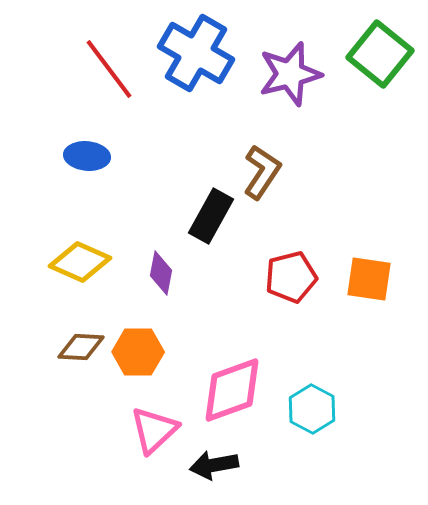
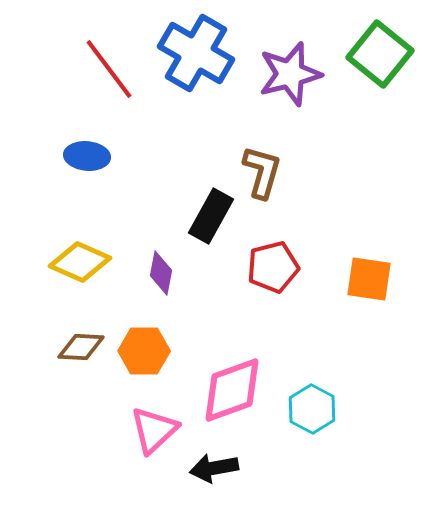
brown L-shape: rotated 18 degrees counterclockwise
red pentagon: moved 18 px left, 10 px up
orange hexagon: moved 6 px right, 1 px up
black arrow: moved 3 px down
